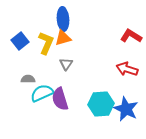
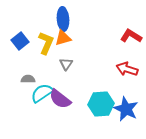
cyan semicircle: rotated 10 degrees counterclockwise
purple semicircle: rotated 35 degrees counterclockwise
